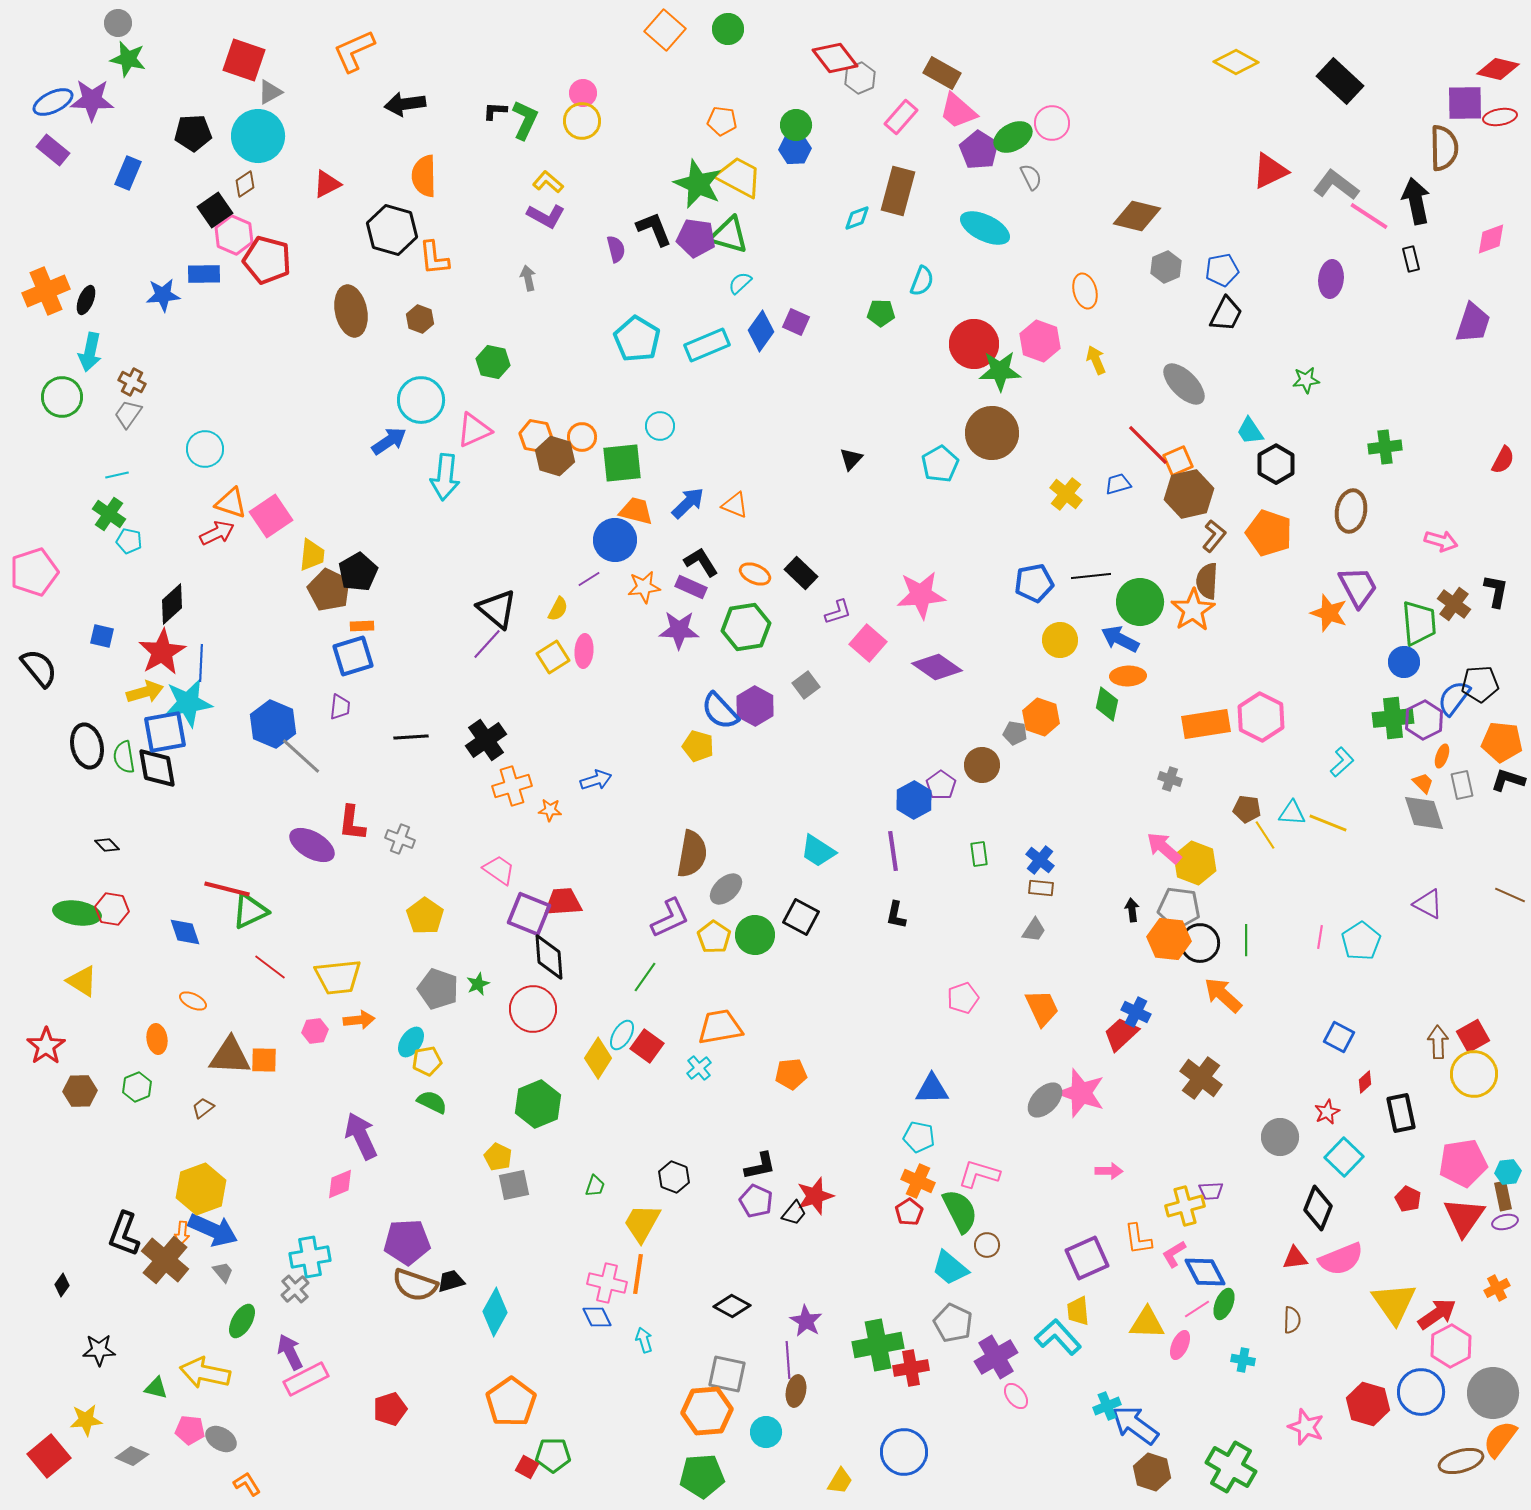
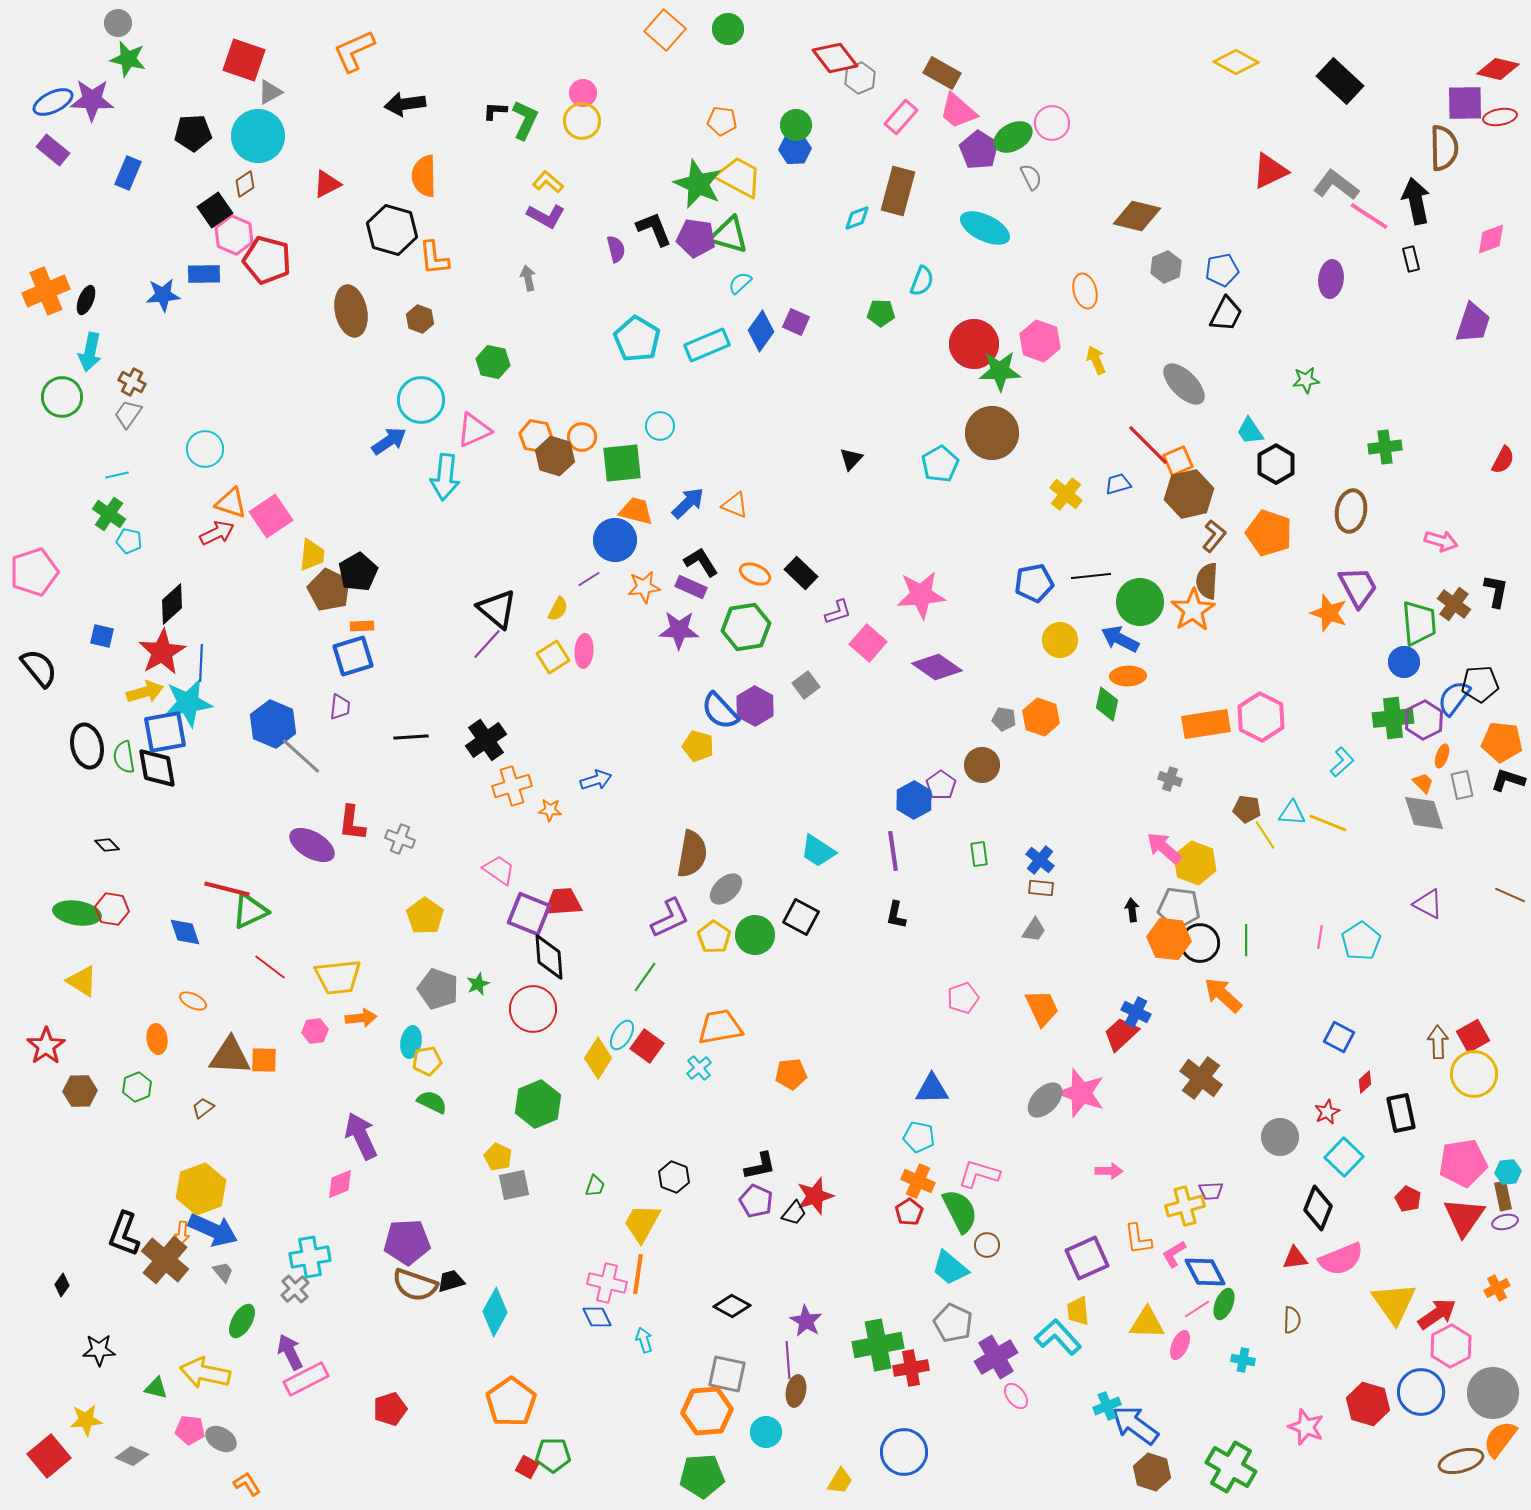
gray pentagon at (1015, 733): moved 11 px left, 14 px up
orange arrow at (359, 1020): moved 2 px right, 2 px up
cyan ellipse at (411, 1042): rotated 24 degrees counterclockwise
